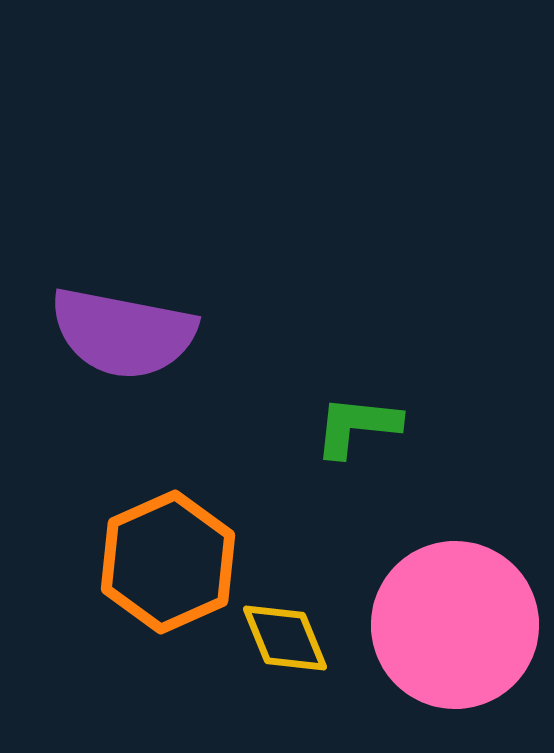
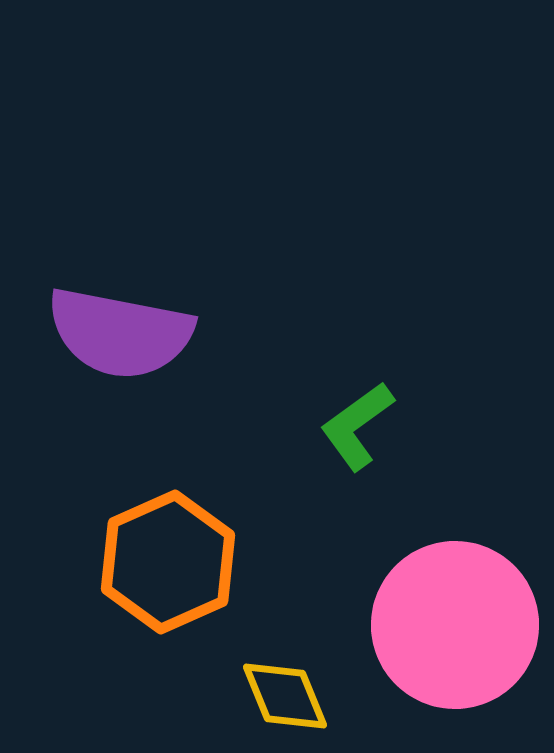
purple semicircle: moved 3 px left
green L-shape: rotated 42 degrees counterclockwise
yellow diamond: moved 58 px down
